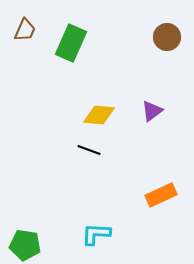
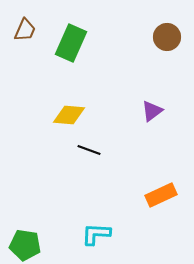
yellow diamond: moved 30 px left
